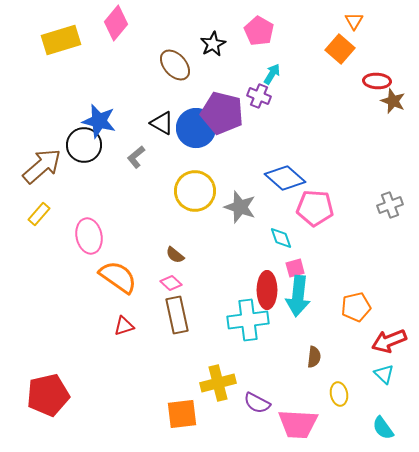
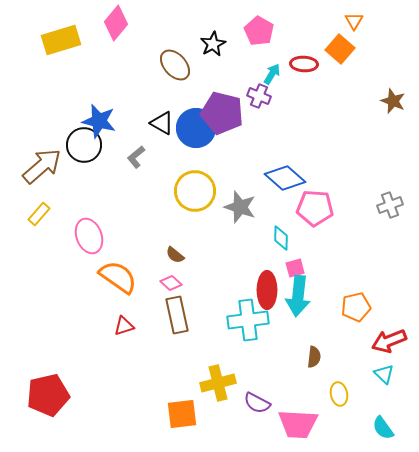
red ellipse at (377, 81): moved 73 px left, 17 px up
pink ellipse at (89, 236): rotated 8 degrees counterclockwise
cyan diamond at (281, 238): rotated 20 degrees clockwise
